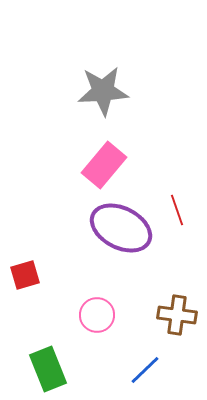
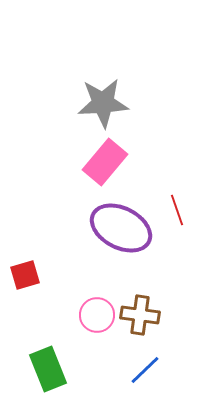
gray star: moved 12 px down
pink rectangle: moved 1 px right, 3 px up
brown cross: moved 37 px left
